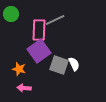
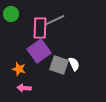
pink rectangle: moved 1 px right, 2 px up
